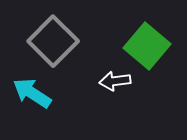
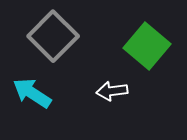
gray square: moved 5 px up
white arrow: moved 3 px left, 10 px down
